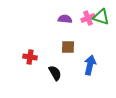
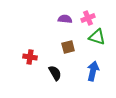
green triangle: moved 4 px left, 20 px down
brown square: rotated 16 degrees counterclockwise
blue arrow: moved 3 px right, 6 px down
